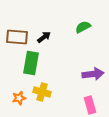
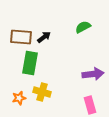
brown rectangle: moved 4 px right
green rectangle: moved 1 px left
